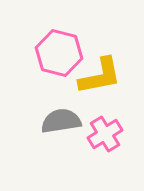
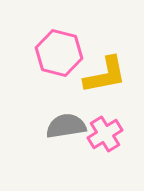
yellow L-shape: moved 5 px right, 1 px up
gray semicircle: moved 5 px right, 5 px down
